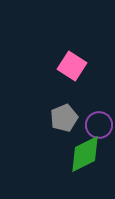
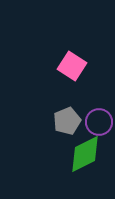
gray pentagon: moved 3 px right, 3 px down
purple circle: moved 3 px up
